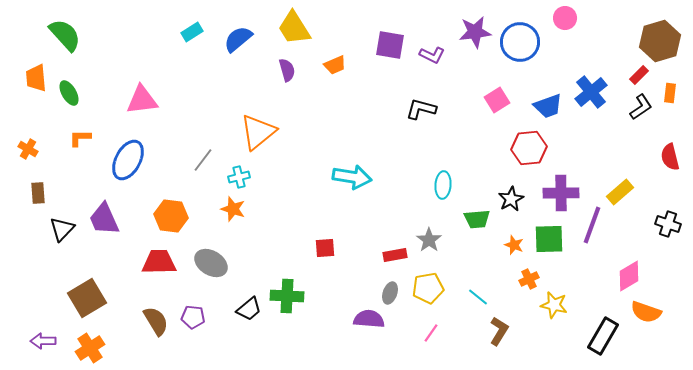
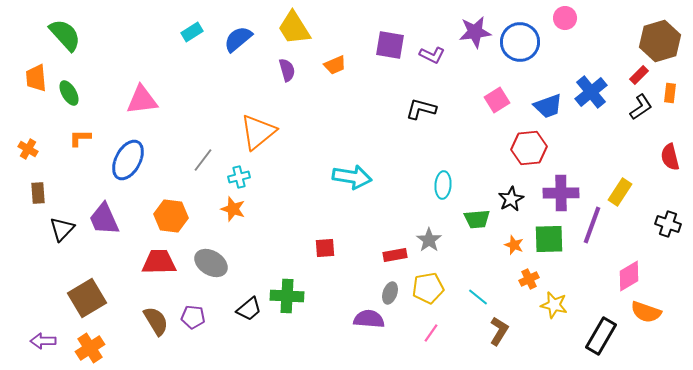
yellow rectangle at (620, 192): rotated 16 degrees counterclockwise
black rectangle at (603, 336): moved 2 px left
